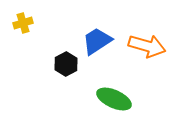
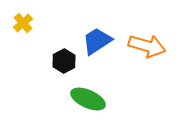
yellow cross: rotated 24 degrees counterclockwise
black hexagon: moved 2 px left, 3 px up
green ellipse: moved 26 px left
